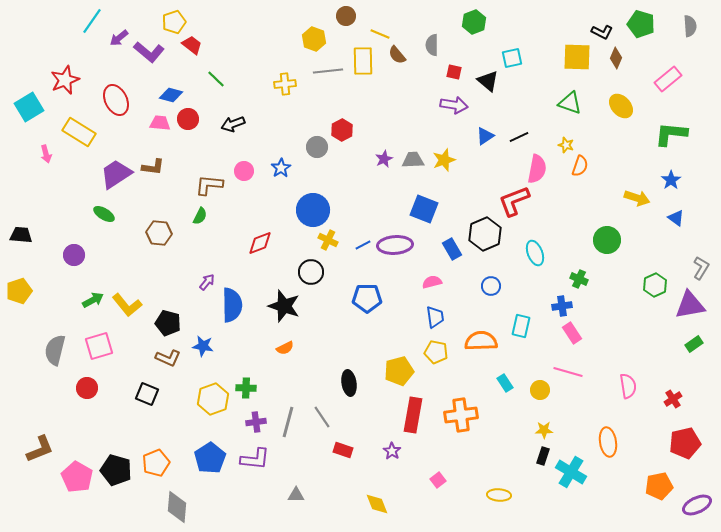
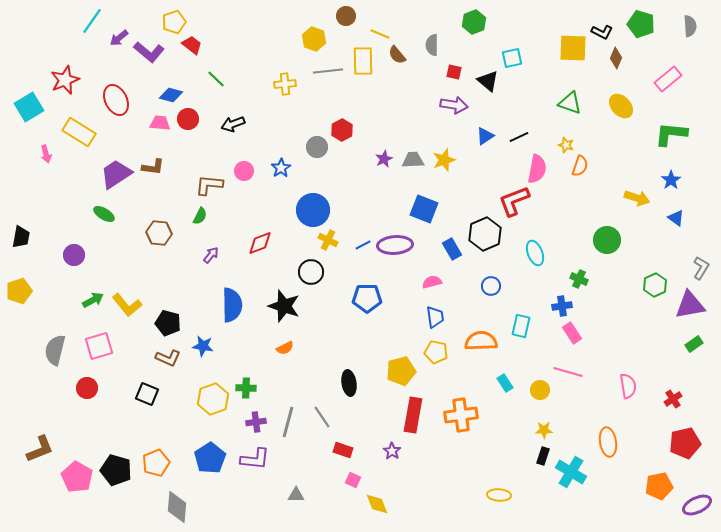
yellow square at (577, 57): moved 4 px left, 9 px up
black trapezoid at (21, 235): moved 2 px down; rotated 95 degrees clockwise
purple arrow at (207, 282): moved 4 px right, 27 px up
yellow pentagon at (399, 371): moved 2 px right
pink square at (438, 480): moved 85 px left; rotated 28 degrees counterclockwise
